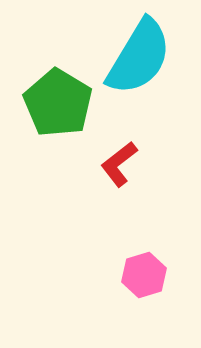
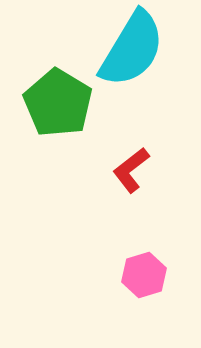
cyan semicircle: moved 7 px left, 8 px up
red L-shape: moved 12 px right, 6 px down
